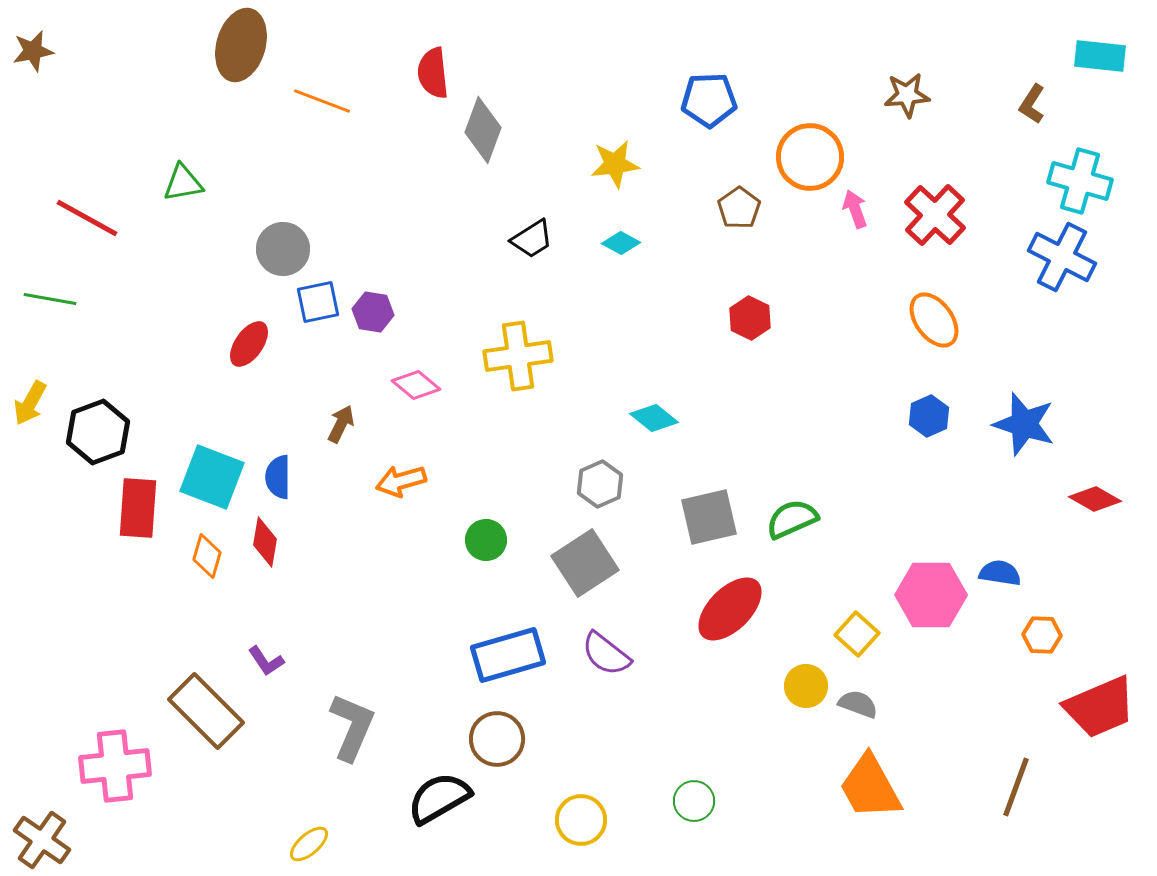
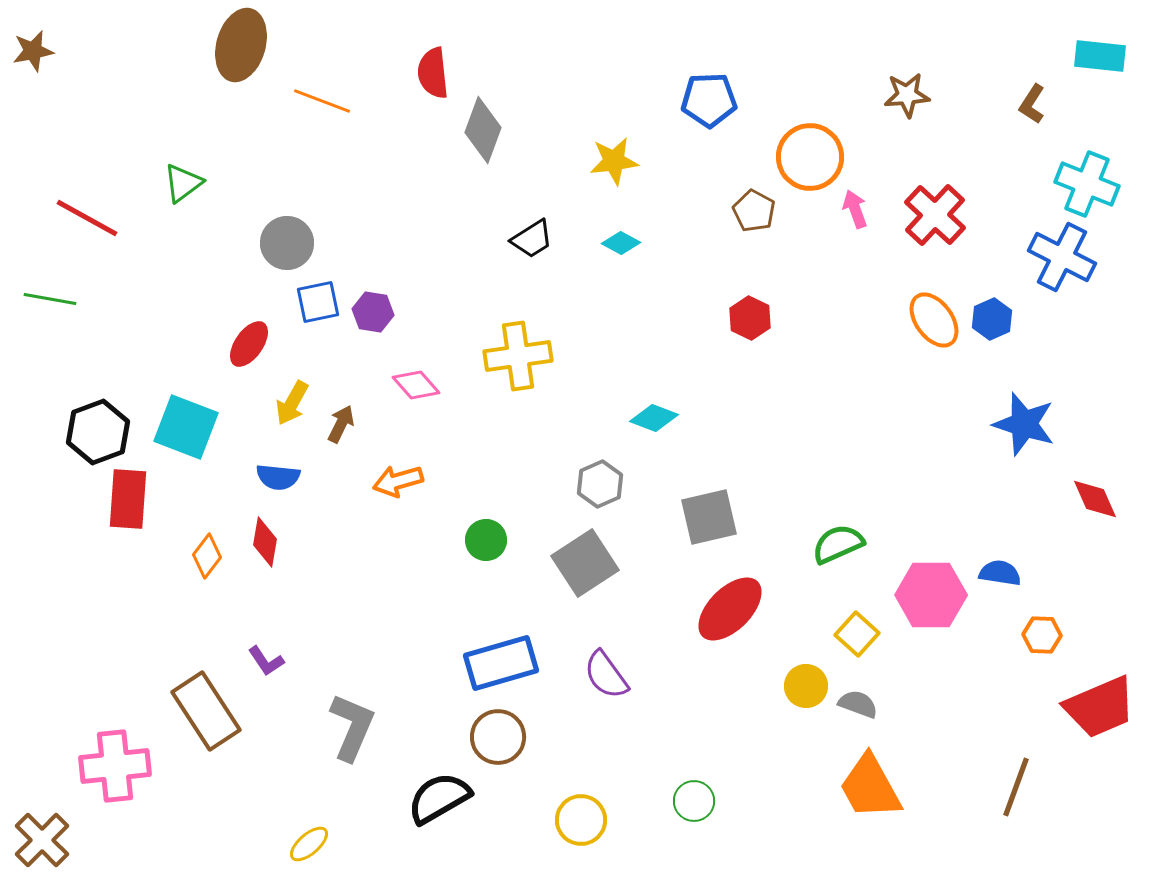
yellow star at (615, 164): moved 1 px left, 3 px up
cyan cross at (1080, 181): moved 7 px right, 3 px down; rotated 6 degrees clockwise
green triangle at (183, 183): rotated 27 degrees counterclockwise
brown pentagon at (739, 208): moved 15 px right, 3 px down; rotated 9 degrees counterclockwise
gray circle at (283, 249): moved 4 px right, 6 px up
pink diamond at (416, 385): rotated 9 degrees clockwise
yellow arrow at (30, 403): moved 262 px right
blue hexagon at (929, 416): moved 63 px right, 97 px up
cyan diamond at (654, 418): rotated 18 degrees counterclockwise
cyan square at (212, 477): moved 26 px left, 50 px up
blue semicircle at (278, 477): rotated 84 degrees counterclockwise
orange arrow at (401, 481): moved 3 px left
red diamond at (1095, 499): rotated 36 degrees clockwise
red rectangle at (138, 508): moved 10 px left, 9 px up
green semicircle at (792, 519): moved 46 px right, 25 px down
orange diamond at (207, 556): rotated 21 degrees clockwise
purple semicircle at (606, 654): moved 21 px down; rotated 16 degrees clockwise
blue rectangle at (508, 655): moved 7 px left, 8 px down
brown rectangle at (206, 711): rotated 12 degrees clockwise
brown circle at (497, 739): moved 1 px right, 2 px up
brown cross at (42, 840): rotated 10 degrees clockwise
